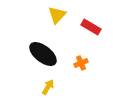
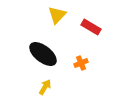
yellow arrow: moved 3 px left
